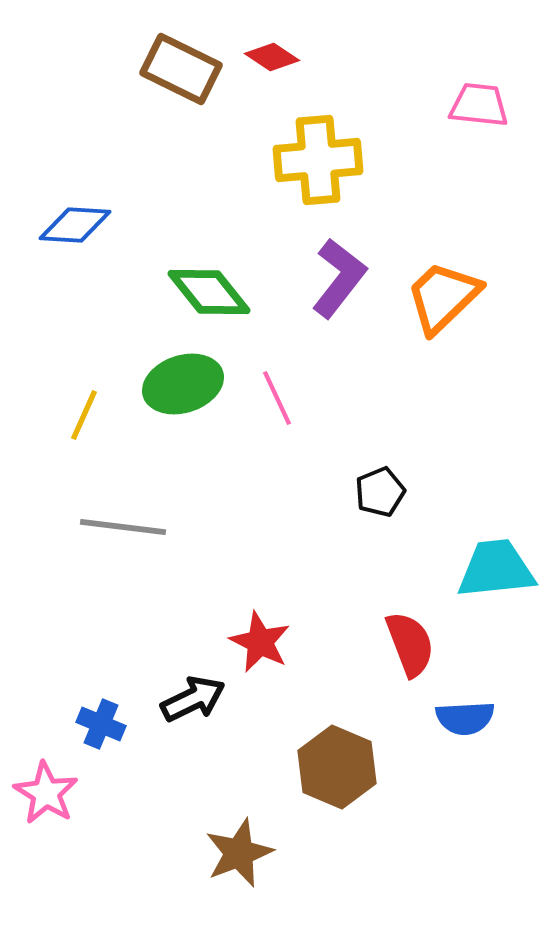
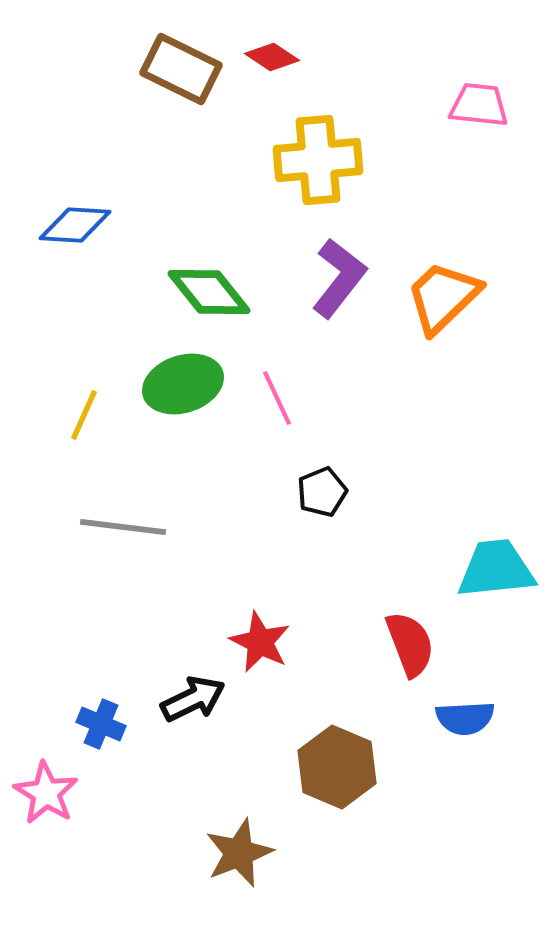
black pentagon: moved 58 px left
